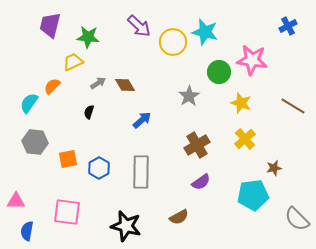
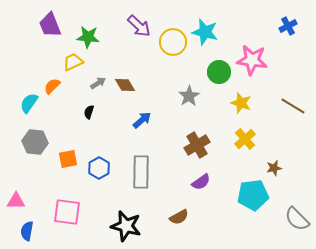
purple trapezoid: rotated 36 degrees counterclockwise
